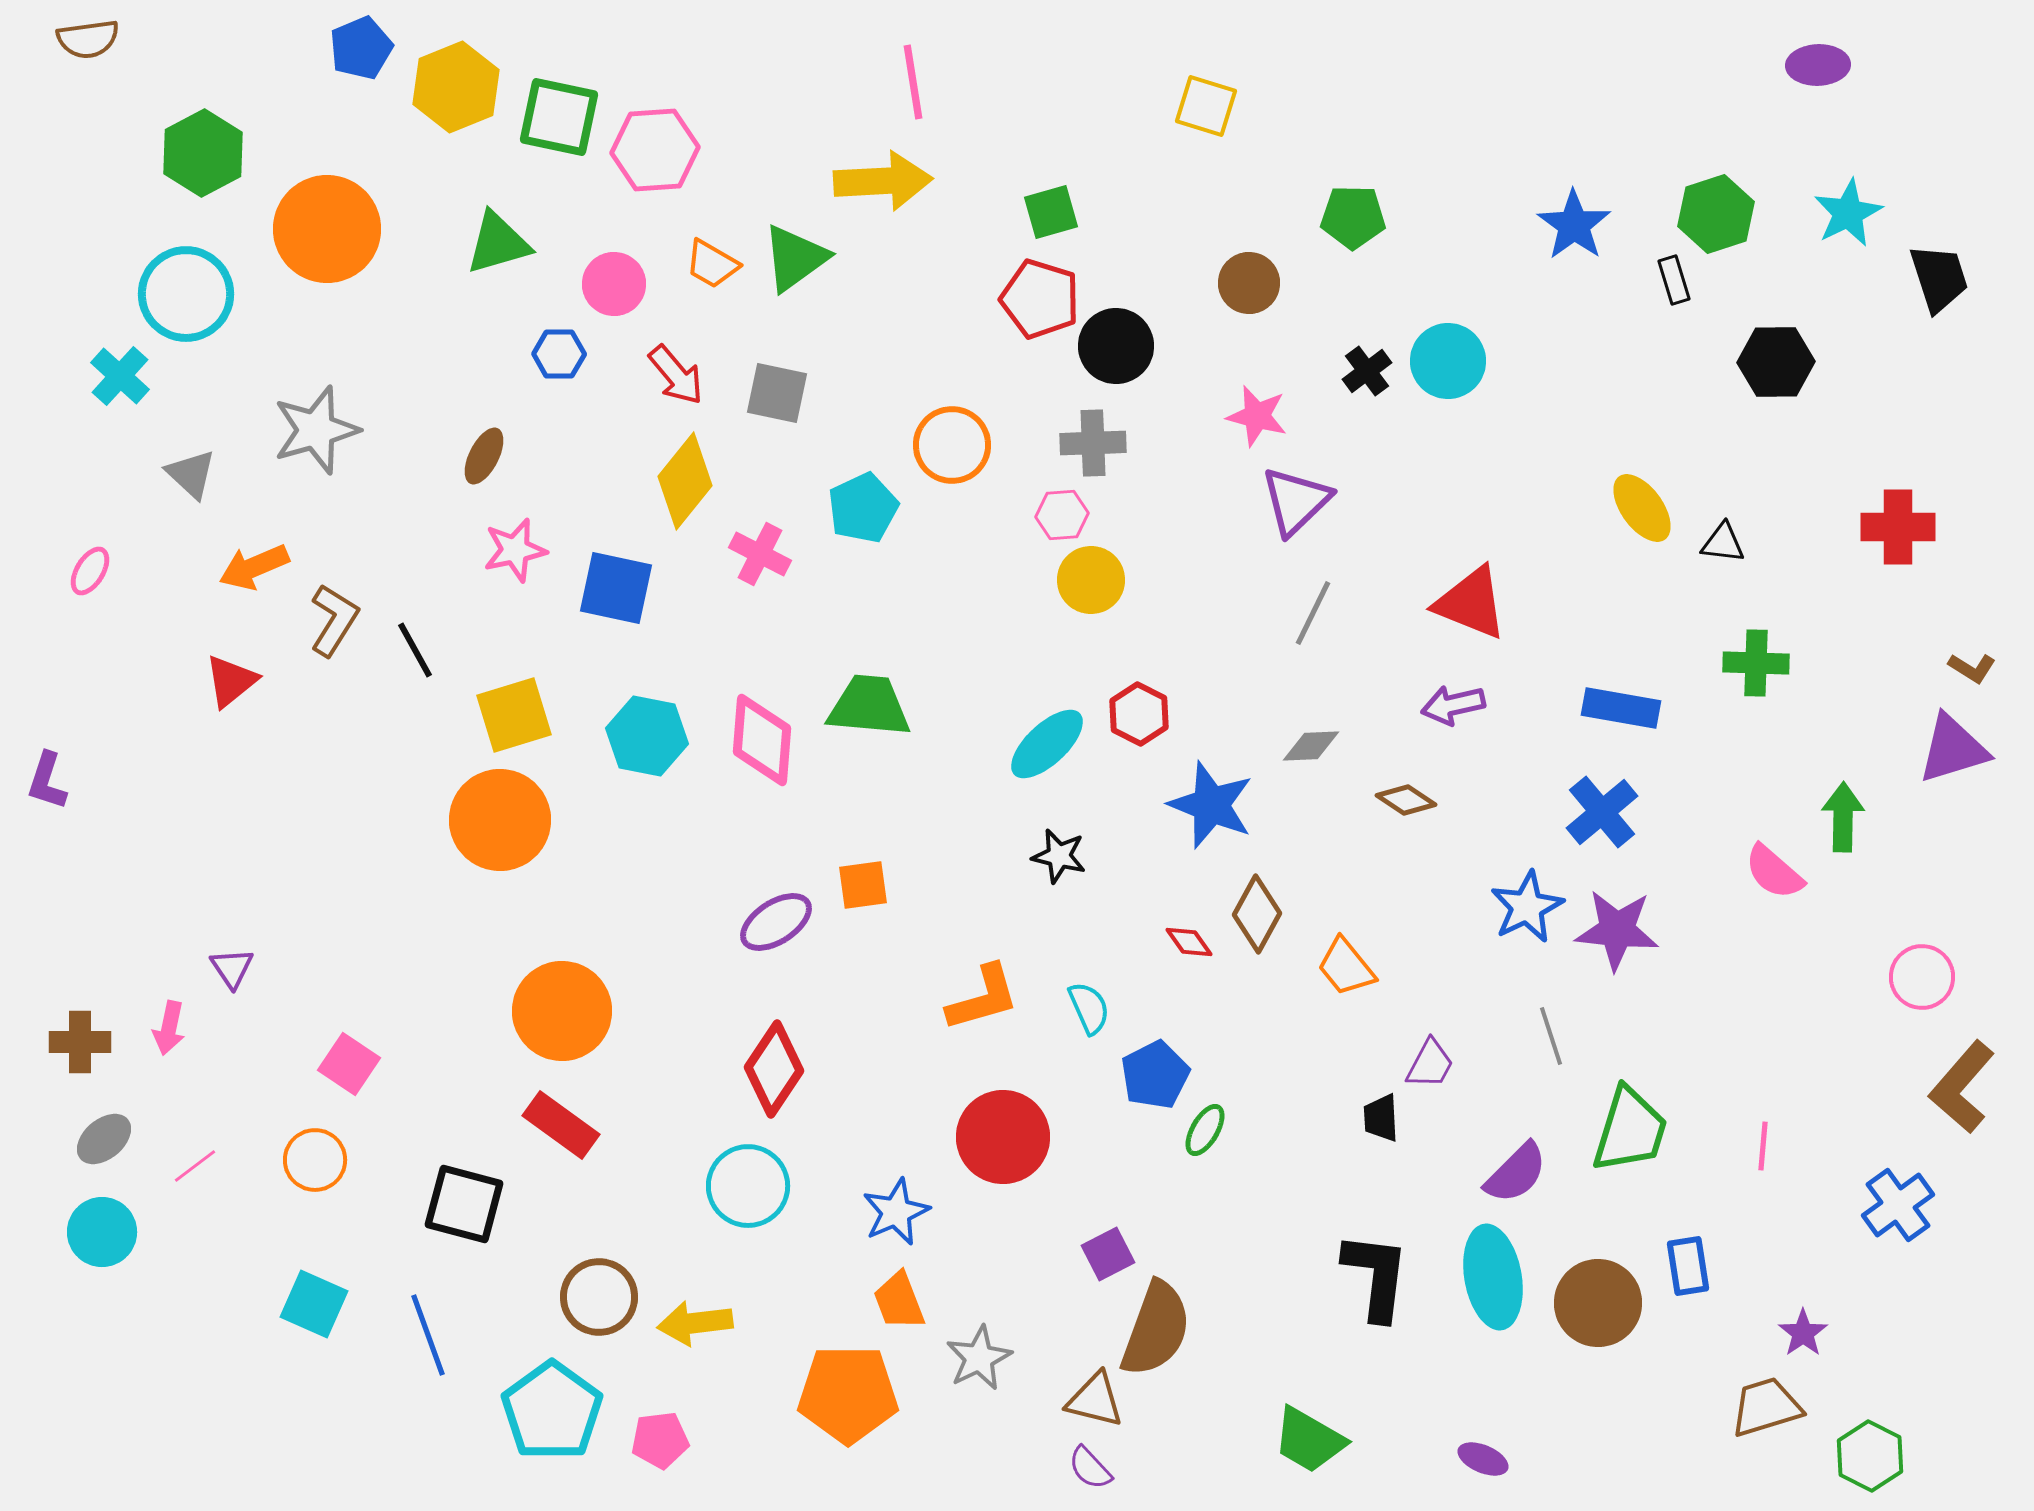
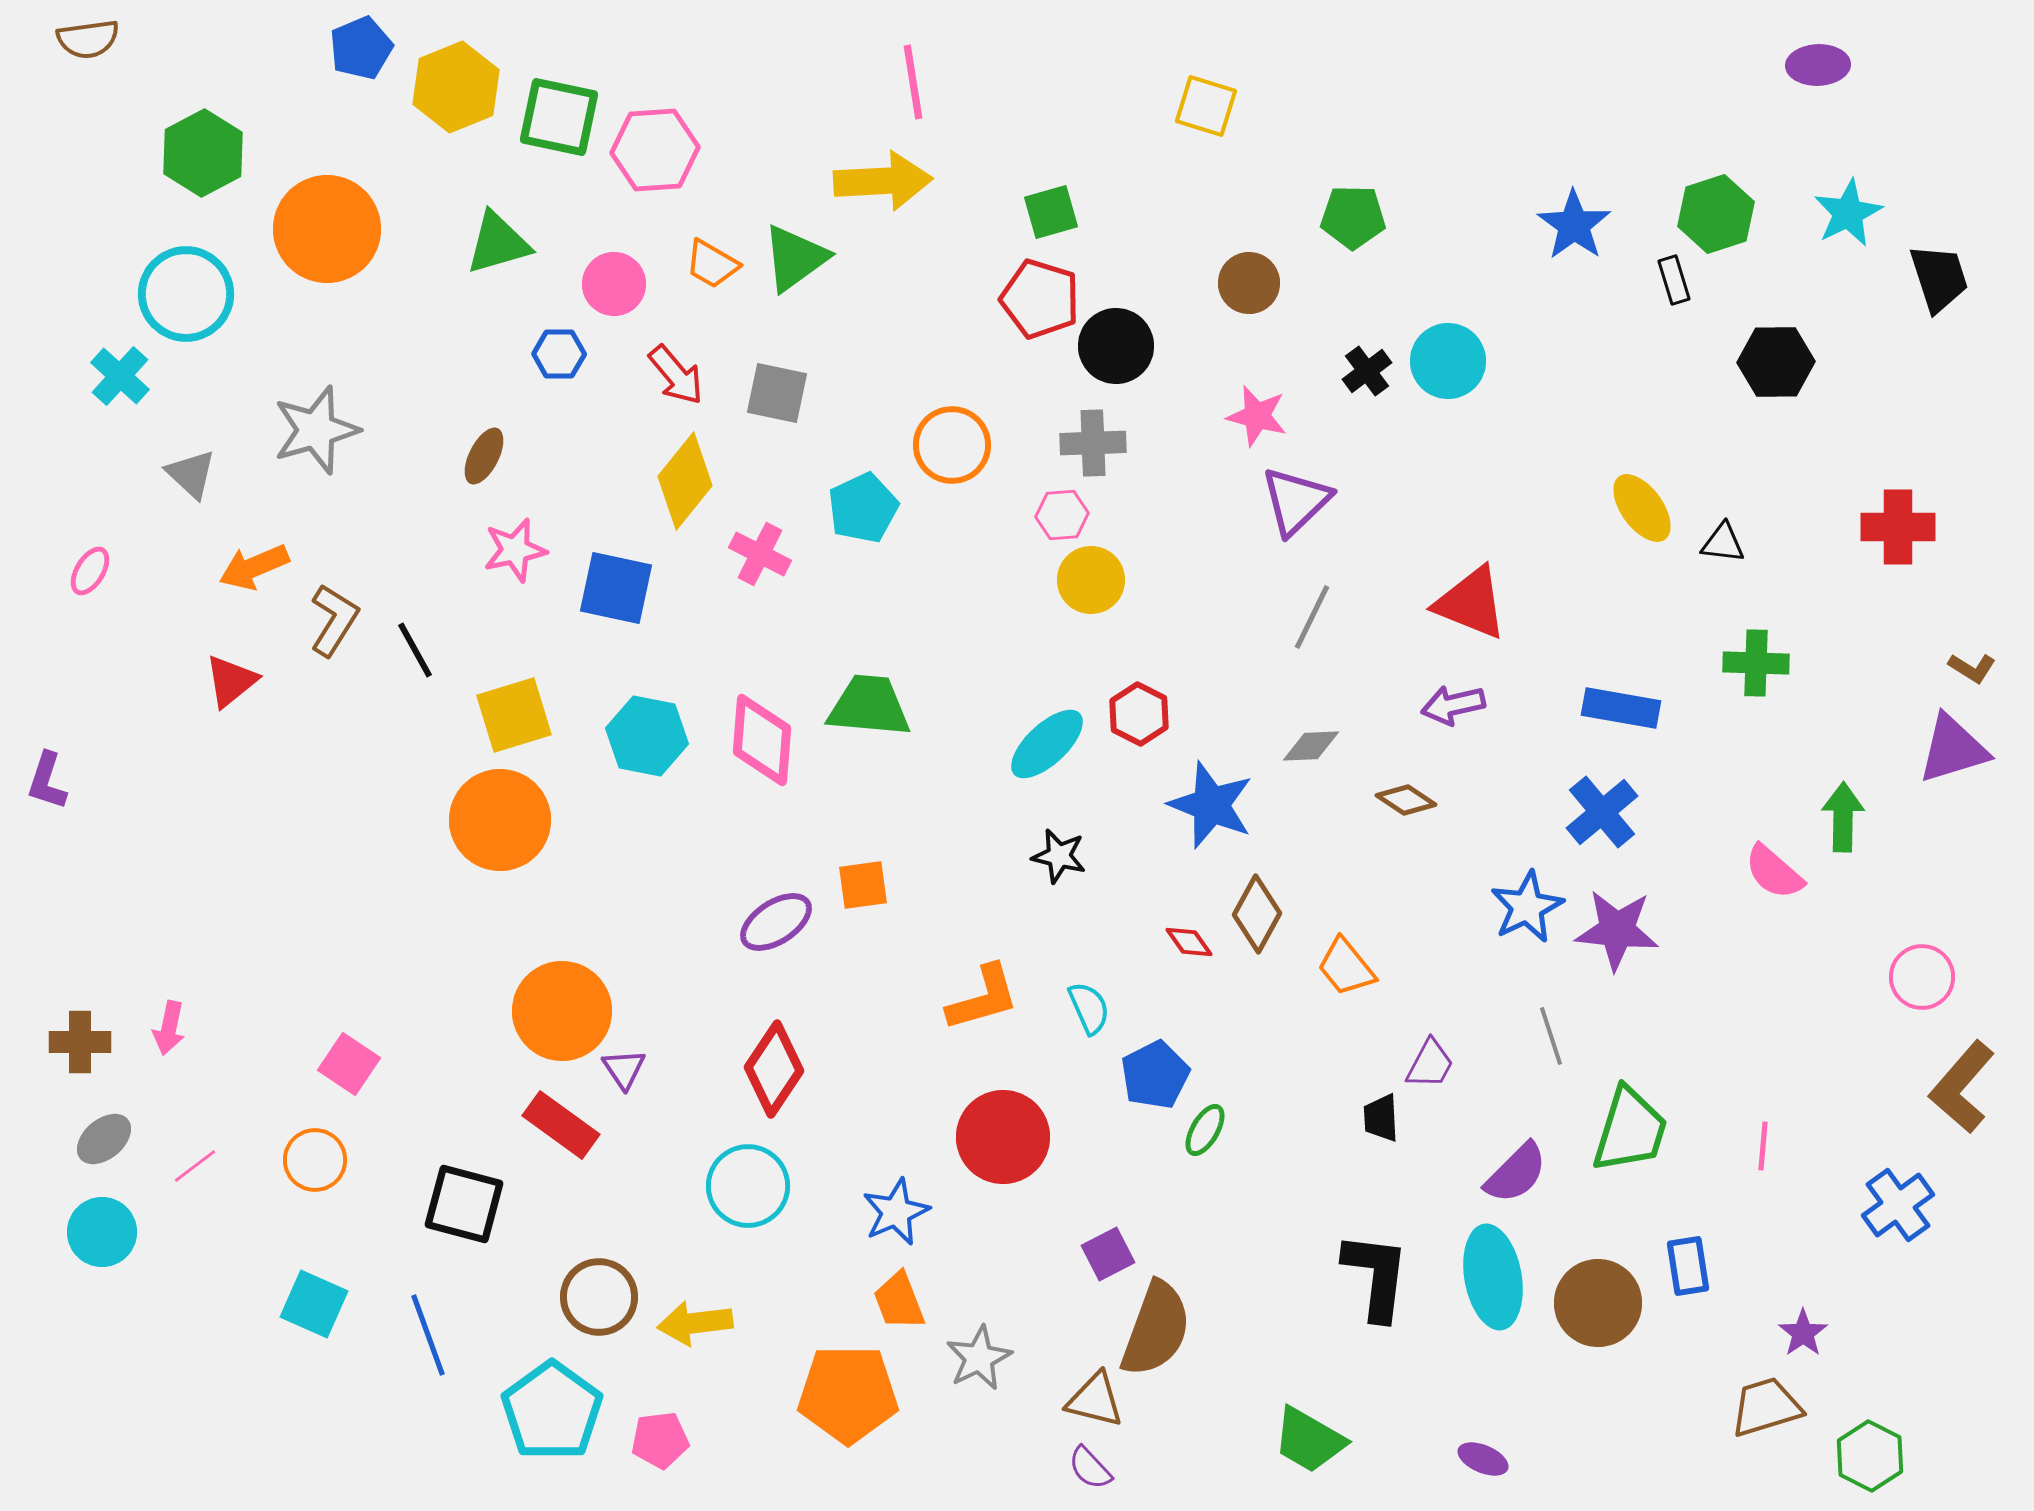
gray line at (1313, 613): moved 1 px left, 4 px down
purple triangle at (232, 968): moved 392 px right, 101 px down
